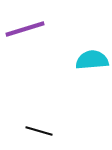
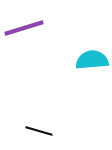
purple line: moved 1 px left, 1 px up
